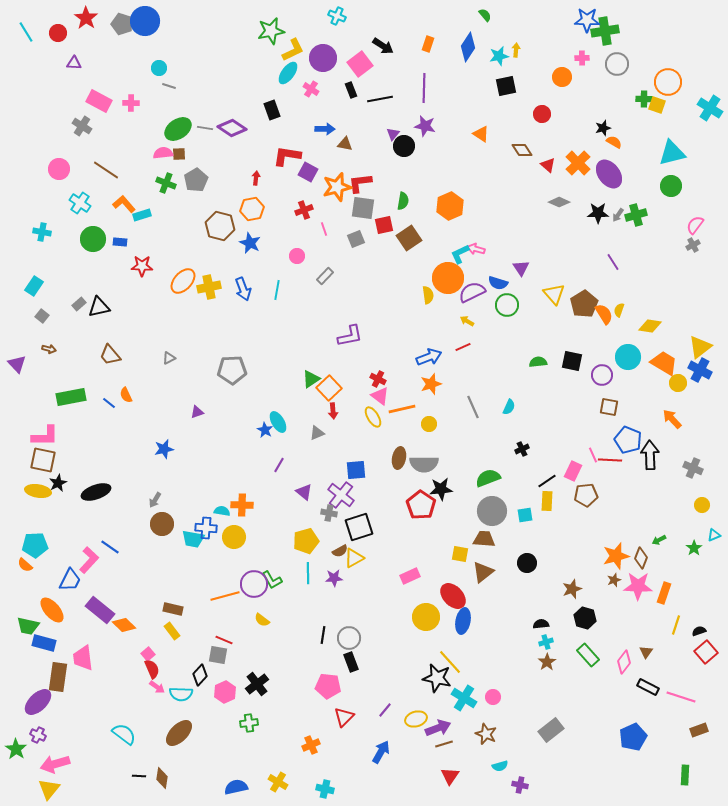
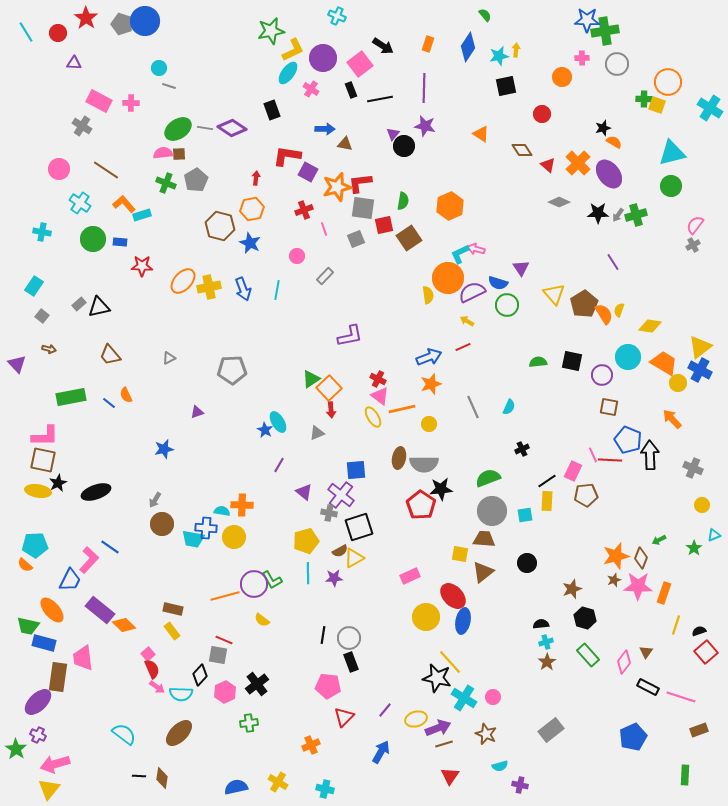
red arrow at (333, 411): moved 2 px left, 1 px up
